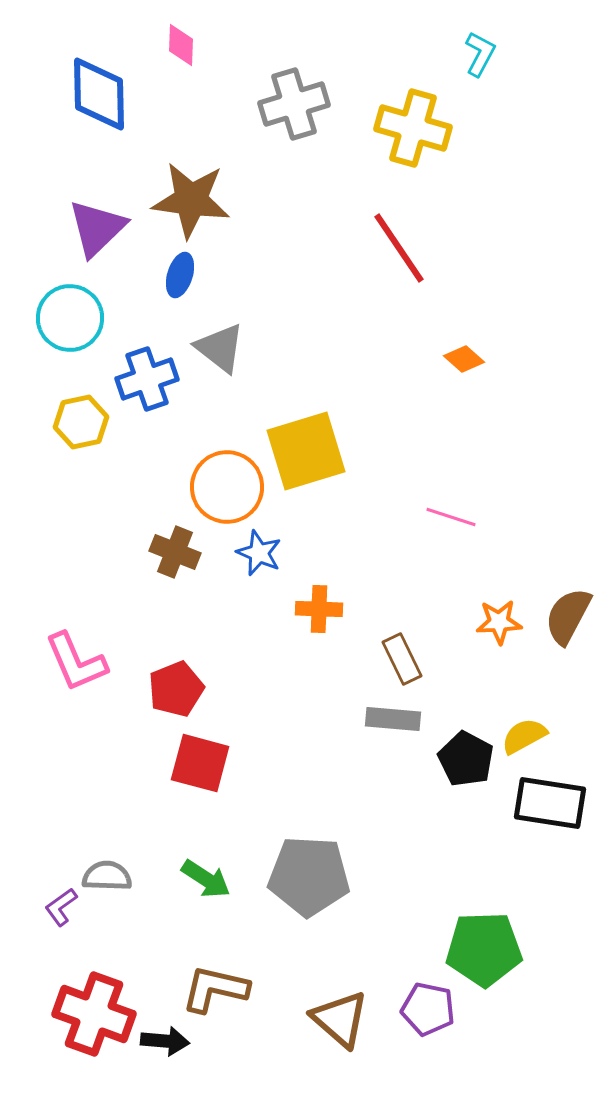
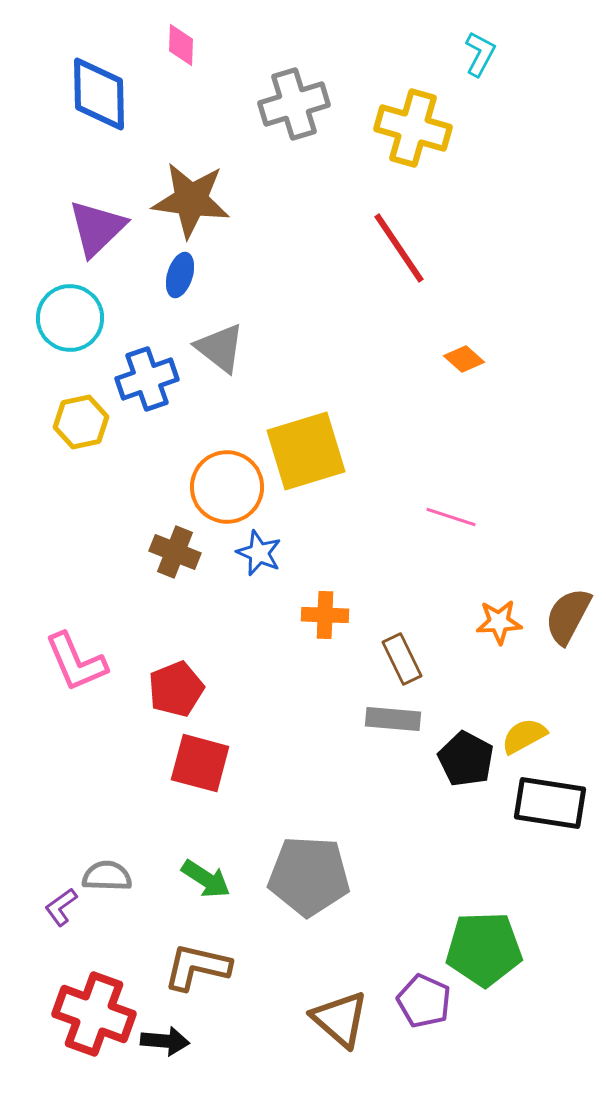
orange cross: moved 6 px right, 6 px down
brown L-shape: moved 18 px left, 22 px up
purple pentagon: moved 4 px left, 8 px up; rotated 12 degrees clockwise
